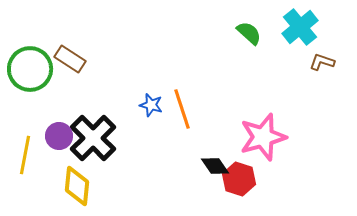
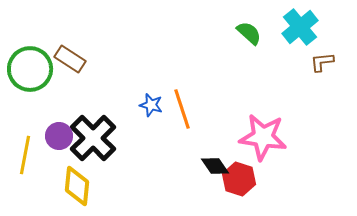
brown L-shape: rotated 25 degrees counterclockwise
pink star: rotated 24 degrees clockwise
